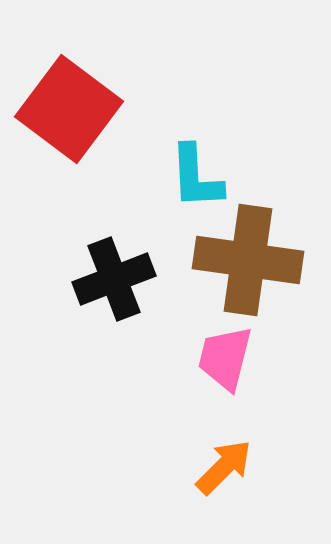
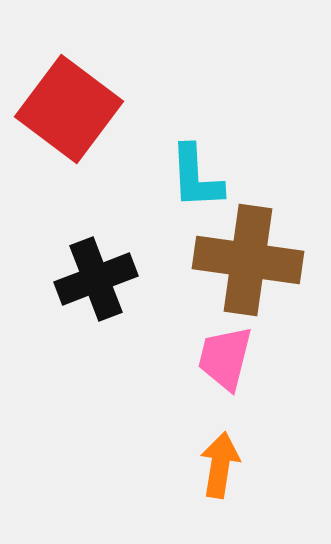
black cross: moved 18 px left
orange arrow: moved 4 px left, 2 px up; rotated 36 degrees counterclockwise
